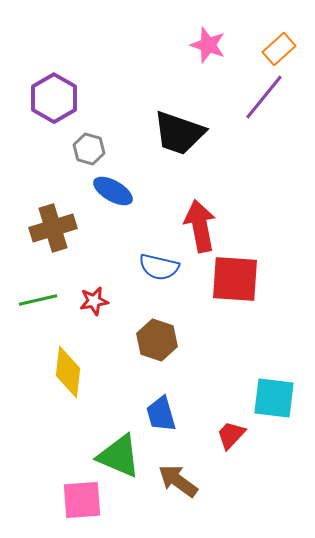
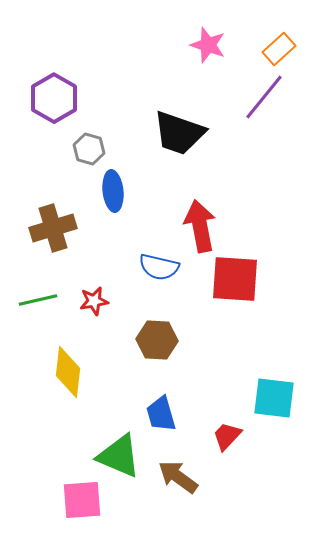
blue ellipse: rotated 54 degrees clockwise
brown hexagon: rotated 15 degrees counterclockwise
red trapezoid: moved 4 px left, 1 px down
brown arrow: moved 4 px up
